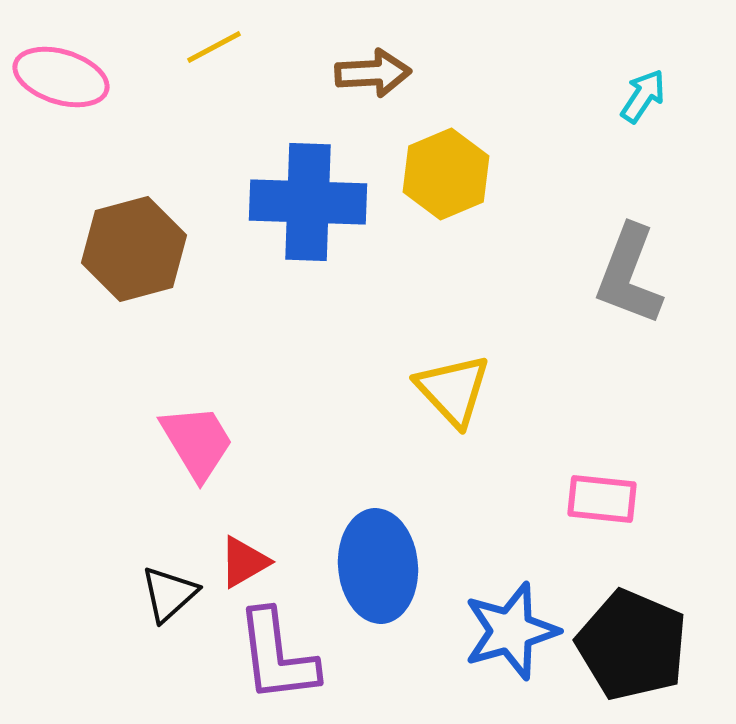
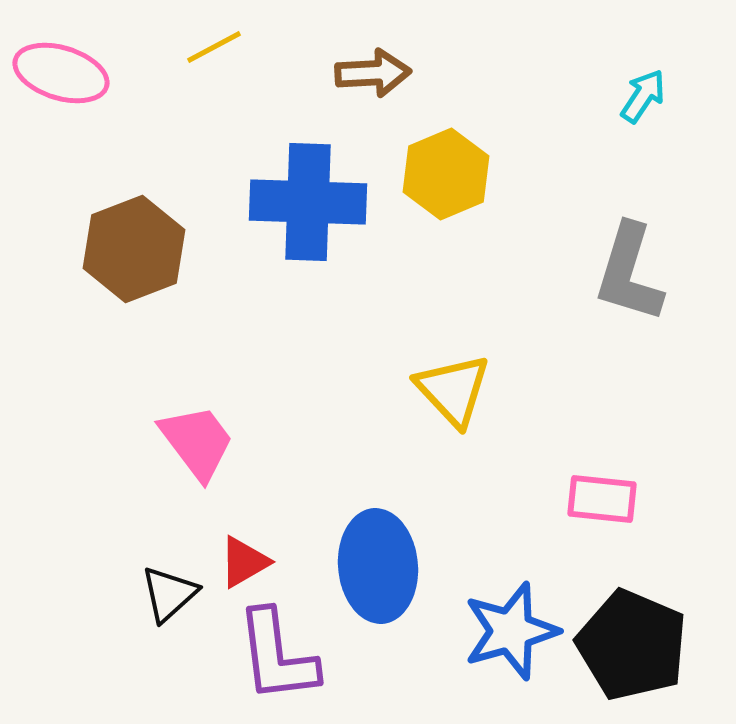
pink ellipse: moved 4 px up
brown hexagon: rotated 6 degrees counterclockwise
gray L-shape: moved 2 px up; rotated 4 degrees counterclockwise
pink trapezoid: rotated 6 degrees counterclockwise
